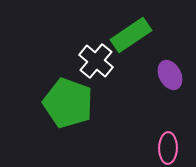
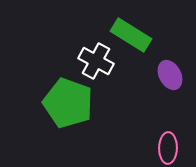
green rectangle: rotated 66 degrees clockwise
white cross: rotated 12 degrees counterclockwise
